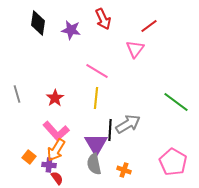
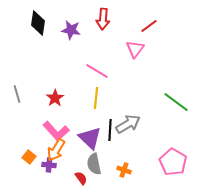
red arrow: rotated 30 degrees clockwise
purple triangle: moved 6 px left, 6 px up; rotated 15 degrees counterclockwise
red semicircle: moved 24 px right
